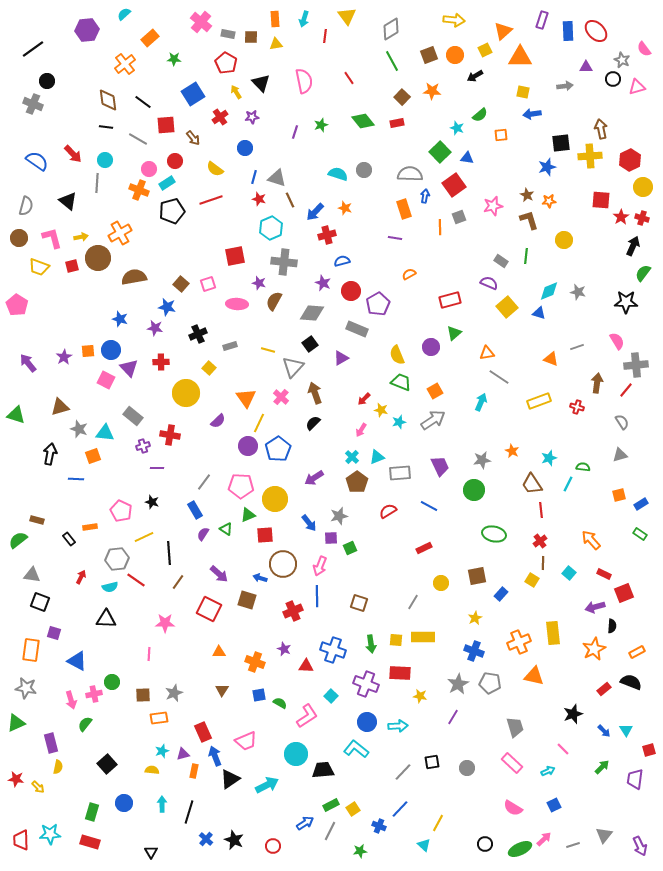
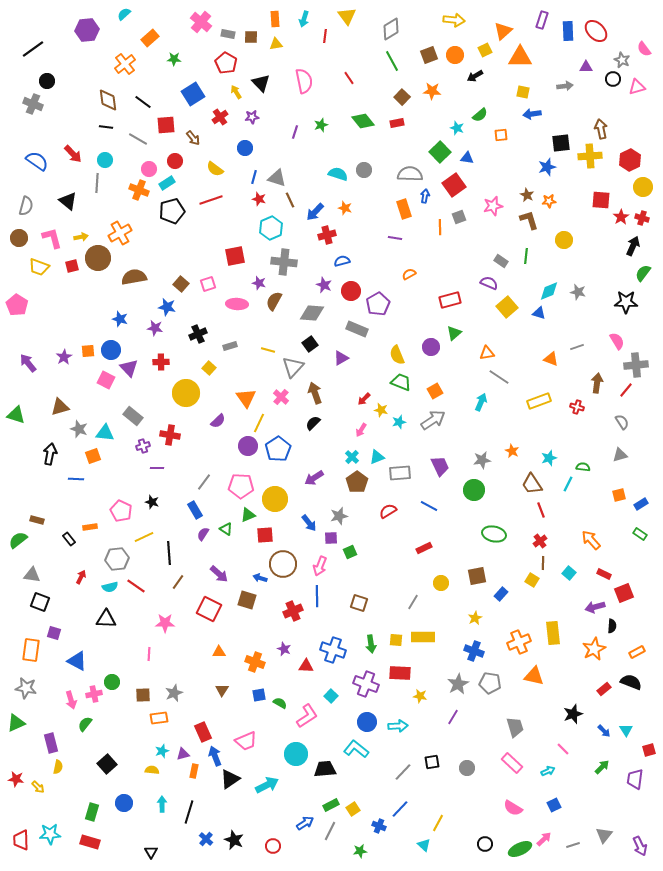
purple star at (323, 283): moved 1 px right, 2 px down
red line at (541, 510): rotated 14 degrees counterclockwise
green square at (350, 548): moved 4 px down
red line at (136, 580): moved 6 px down
black trapezoid at (323, 770): moved 2 px right, 1 px up
